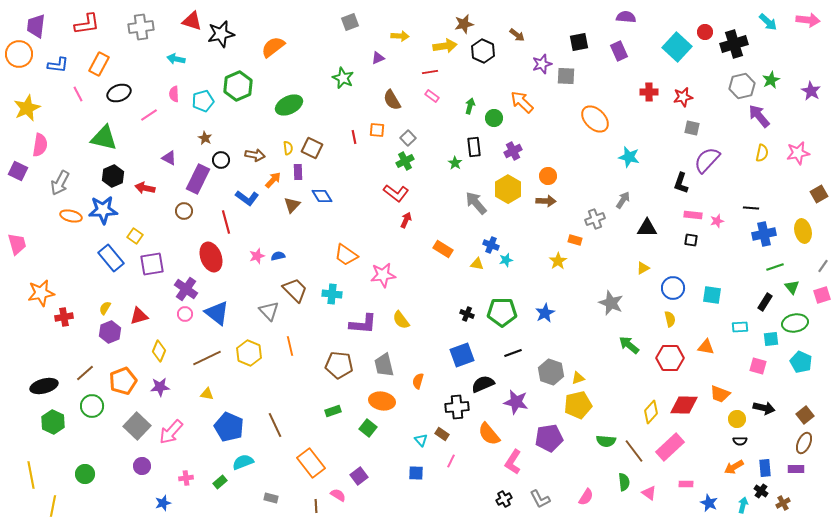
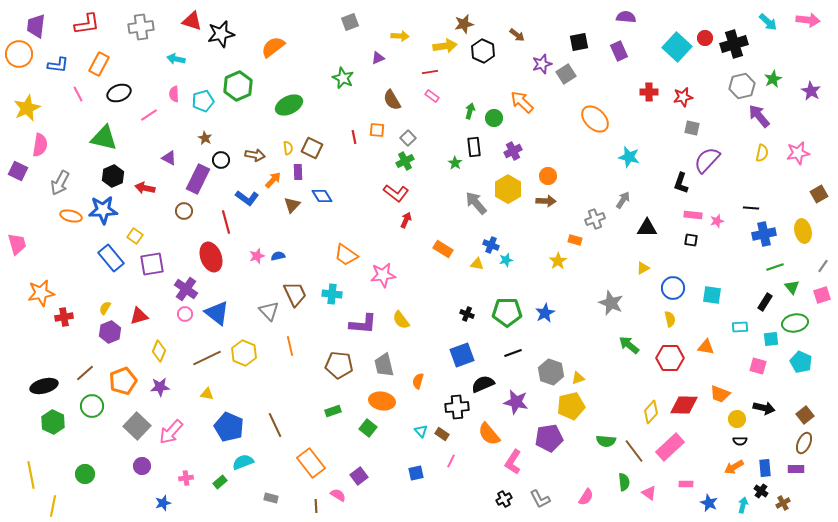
red circle at (705, 32): moved 6 px down
gray square at (566, 76): moved 2 px up; rotated 36 degrees counterclockwise
green star at (771, 80): moved 2 px right, 1 px up
green arrow at (470, 106): moved 5 px down
brown trapezoid at (295, 290): moved 4 px down; rotated 20 degrees clockwise
green pentagon at (502, 312): moved 5 px right
yellow hexagon at (249, 353): moved 5 px left
yellow pentagon at (578, 405): moved 7 px left, 1 px down
cyan triangle at (421, 440): moved 9 px up
blue square at (416, 473): rotated 14 degrees counterclockwise
